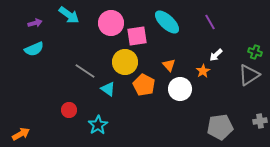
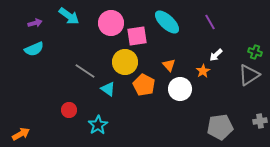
cyan arrow: moved 1 px down
